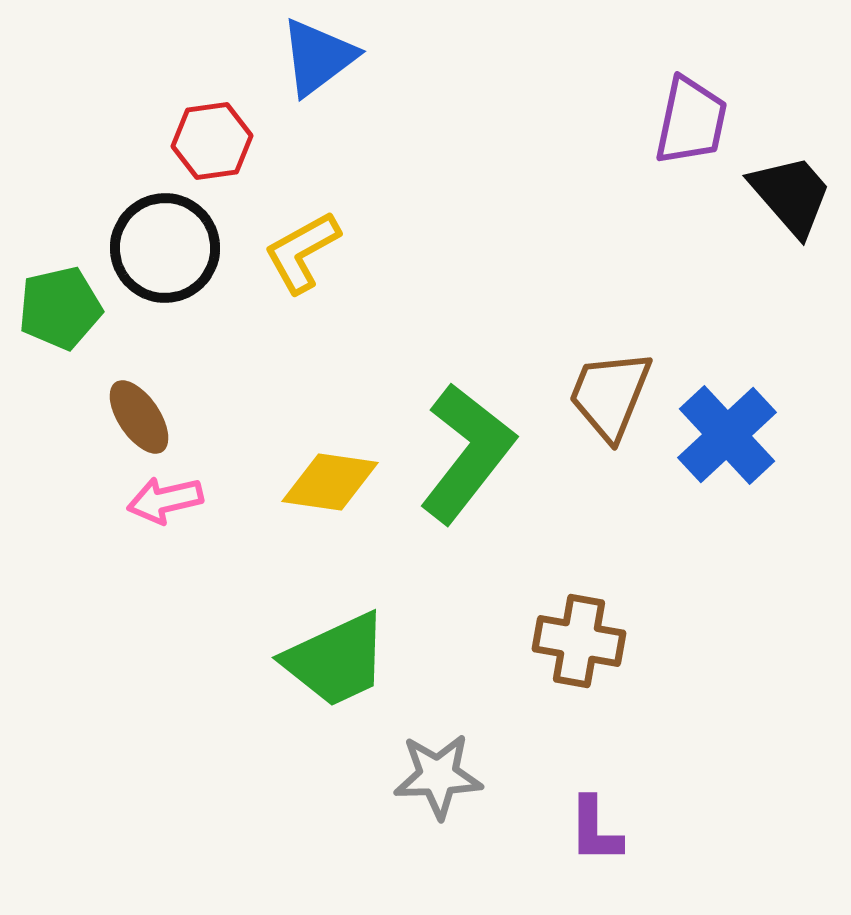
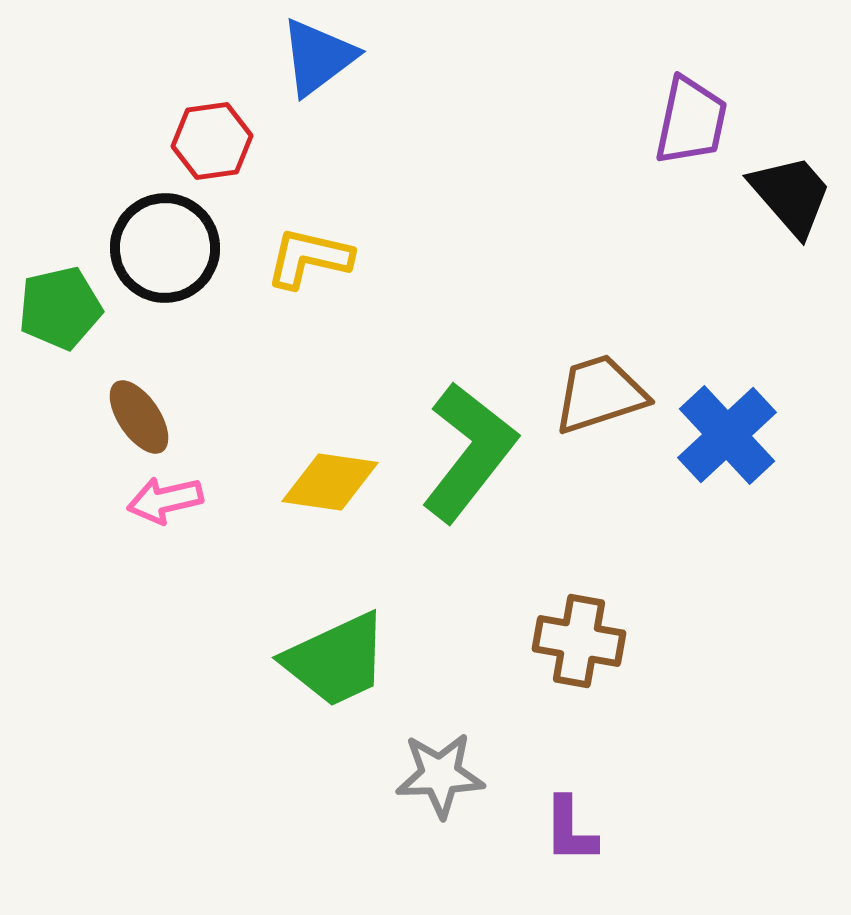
yellow L-shape: moved 7 px right, 6 px down; rotated 42 degrees clockwise
brown trapezoid: moved 10 px left, 1 px up; rotated 50 degrees clockwise
green L-shape: moved 2 px right, 1 px up
gray star: moved 2 px right, 1 px up
purple L-shape: moved 25 px left
